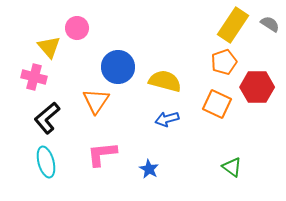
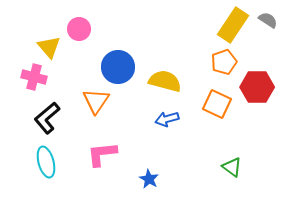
gray semicircle: moved 2 px left, 4 px up
pink circle: moved 2 px right, 1 px down
blue star: moved 10 px down
